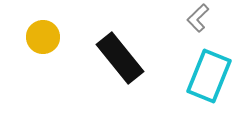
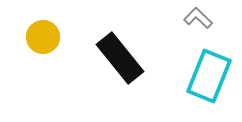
gray L-shape: rotated 88 degrees clockwise
